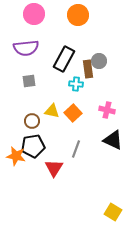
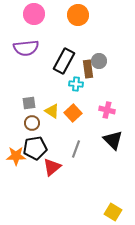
black rectangle: moved 2 px down
gray square: moved 22 px down
yellow triangle: rotated 21 degrees clockwise
brown circle: moved 2 px down
black triangle: rotated 20 degrees clockwise
black pentagon: moved 2 px right, 2 px down
orange star: rotated 12 degrees counterclockwise
red triangle: moved 2 px left, 1 px up; rotated 18 degrees clockwise
